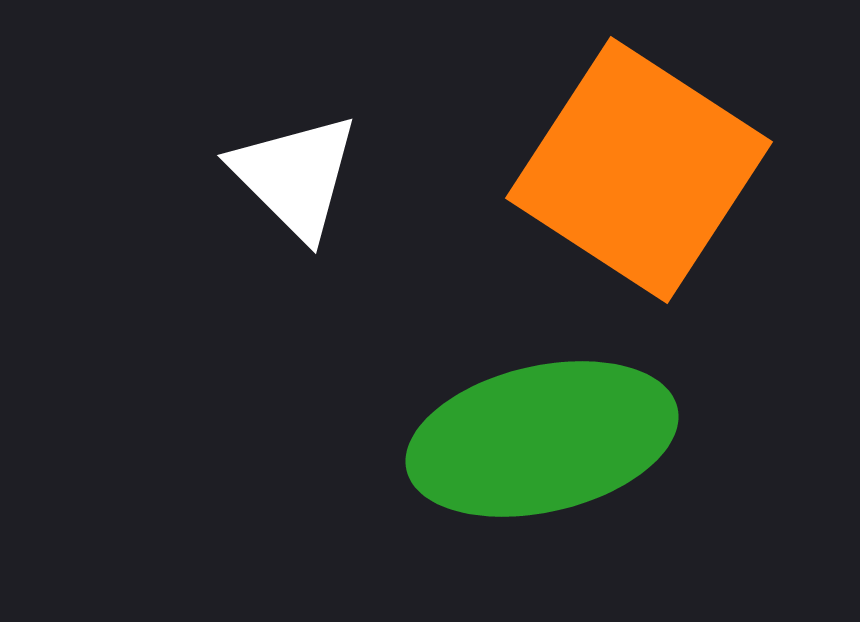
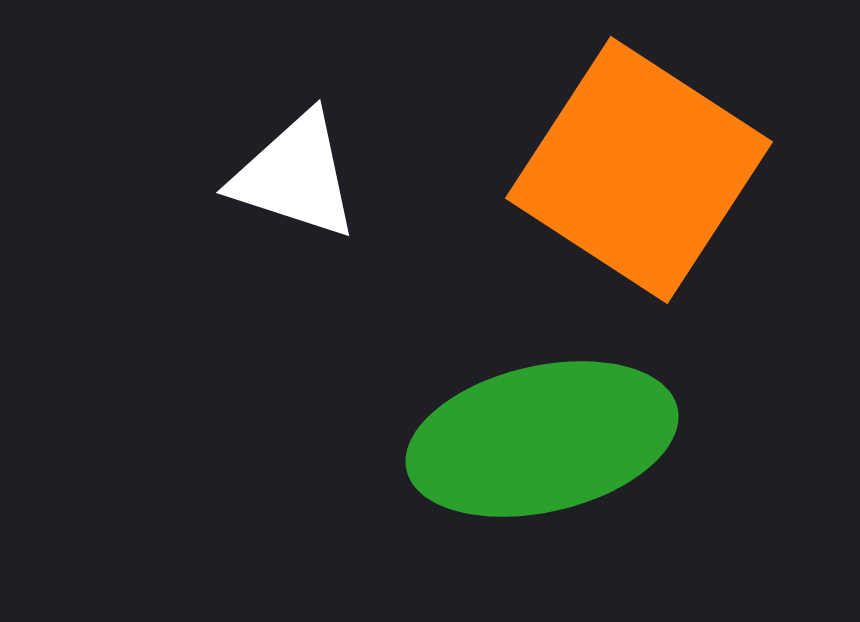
white triangle: rotated 27 degrees counterclockwise
